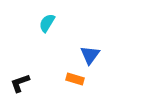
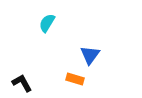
black L-shape: moved 2 px right; rotated 80 degrees clockwise
